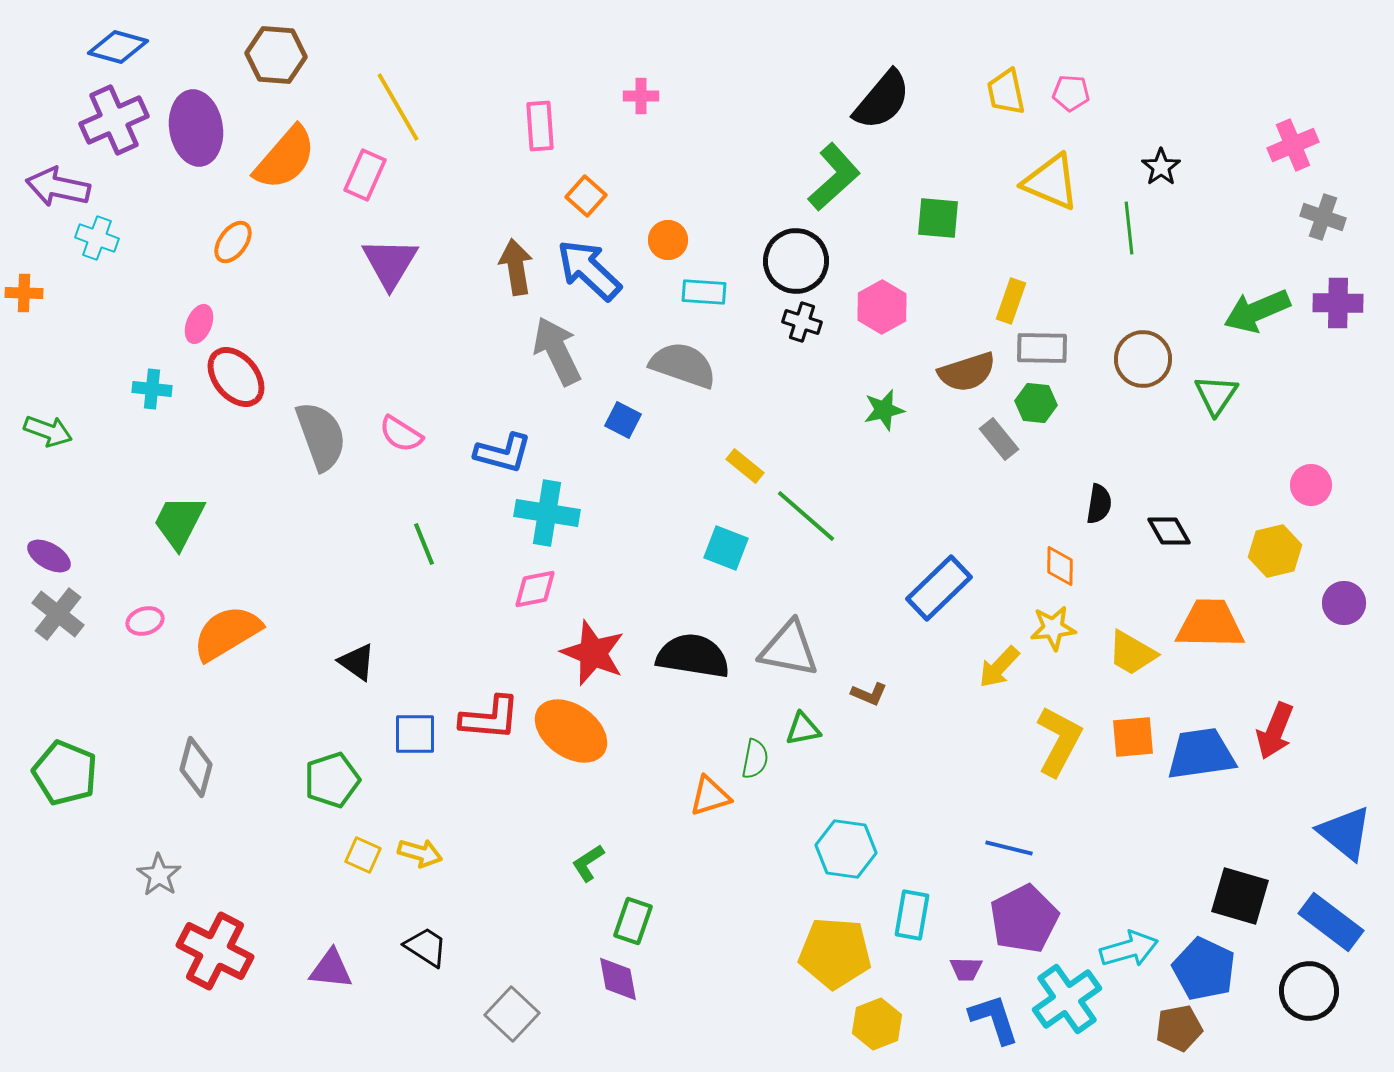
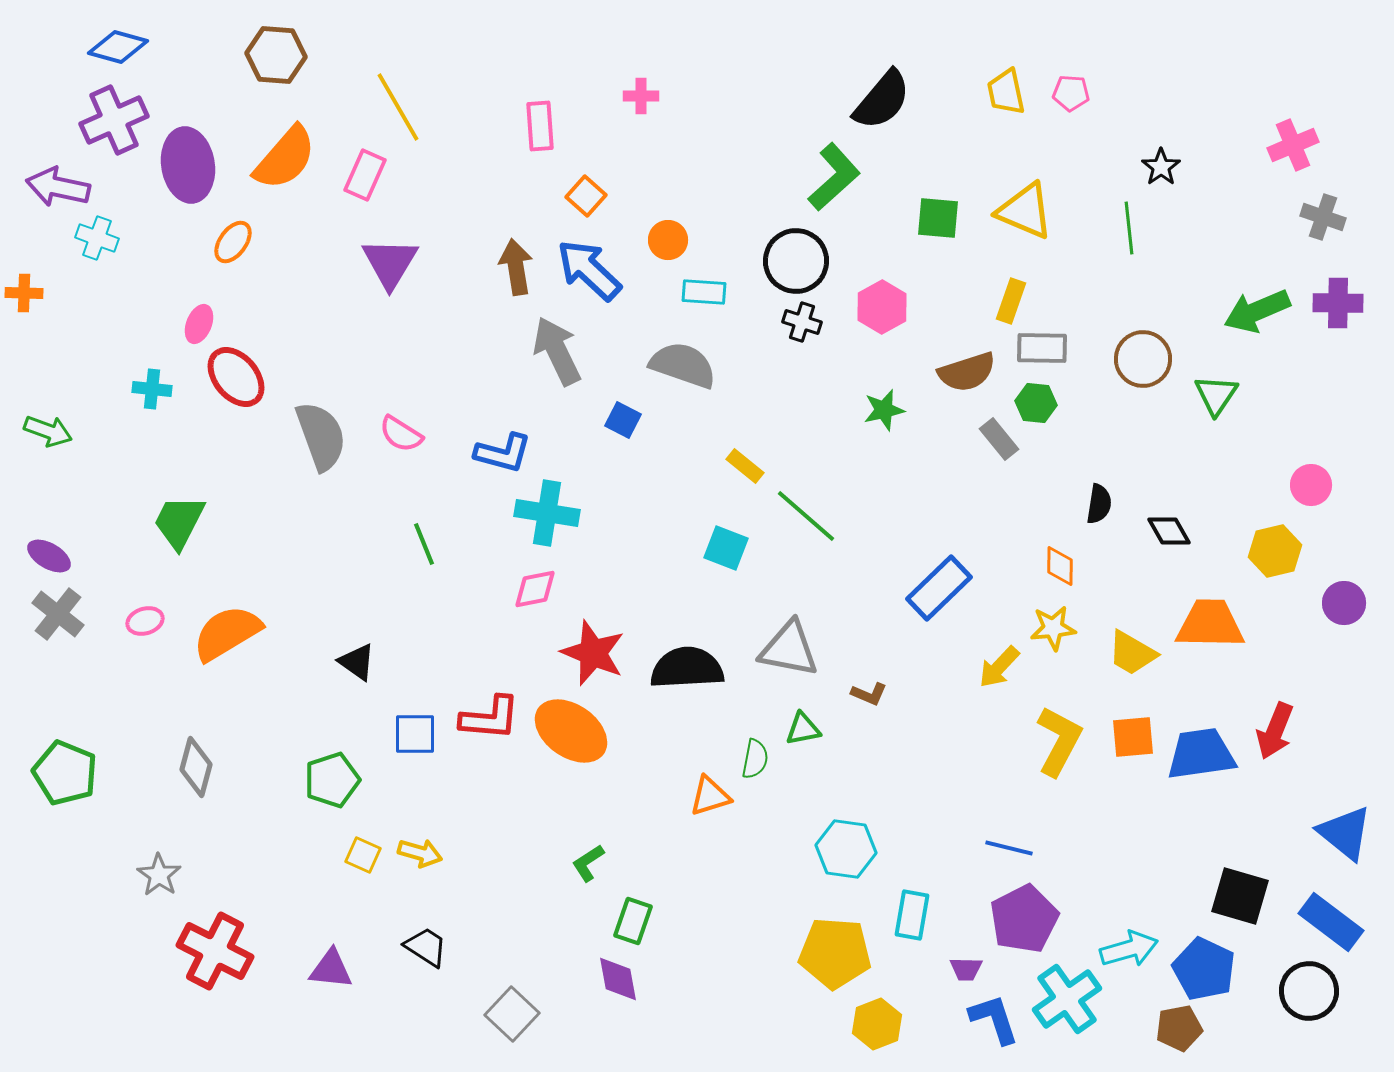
purple ellipse at (196, 128): moved 8 px left, 37 px down
yellow triangle at (1051, 182): moved 26 px left, 29 px down
black semicircle at (693, 656): moved 6 px left, 12 px down; rotated 12 degrees counterclockwise
